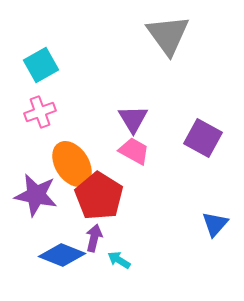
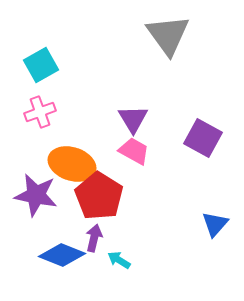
orange ellipse: rotated 39 degrees counterclockwise
